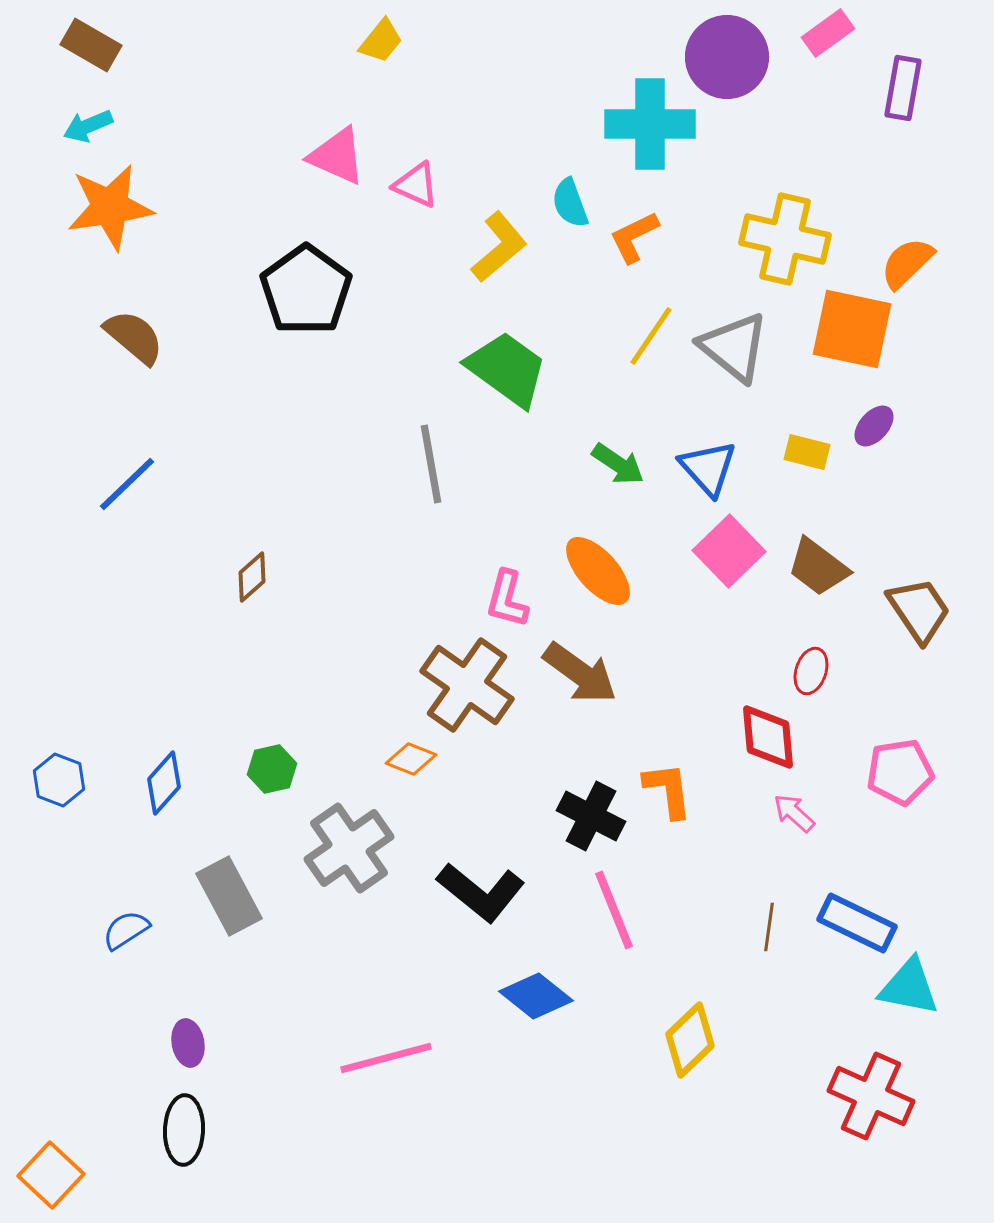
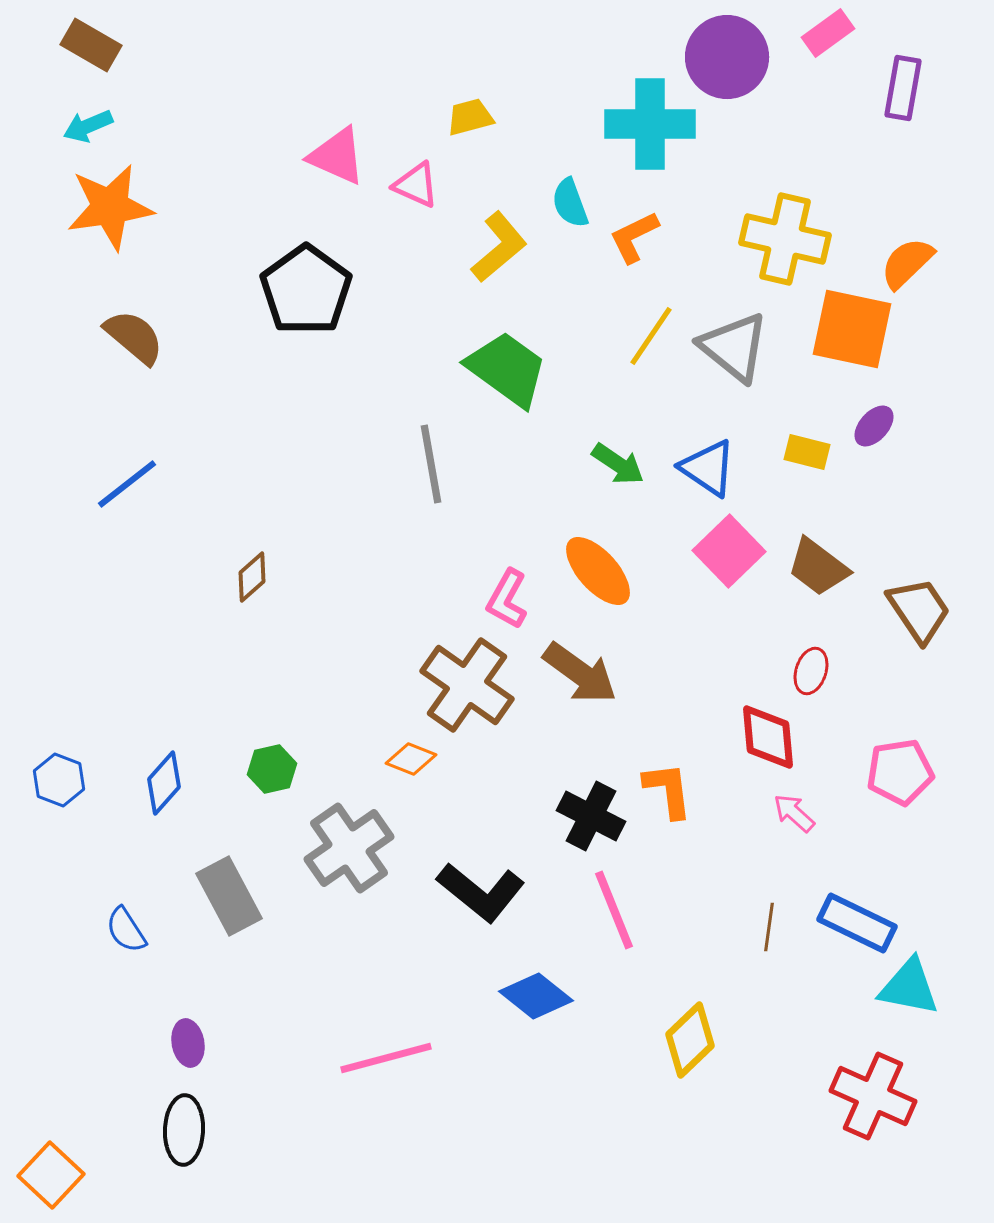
yellow trapezoid at (381, 41): moved 89 px right, 76 px down; rotated 144 degrees counterclockwise
blue triangle at (708, 468): rotated 14 degrees counterclockwise
blue line at (127, 484): rotated 6 degrees clockwise
pink L-shape at (507, 599): rotated 14 degrees clockwise
blue semicircle at (126, 930): rotated 90 degrees counterclockwise
red cross at (871, 1096): moved 2 px right
